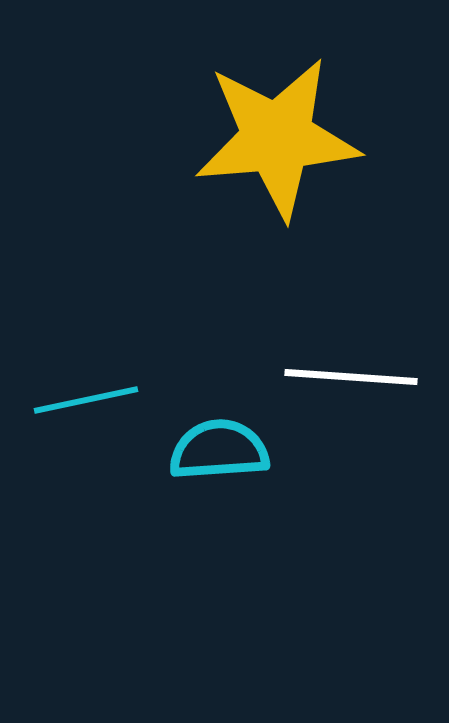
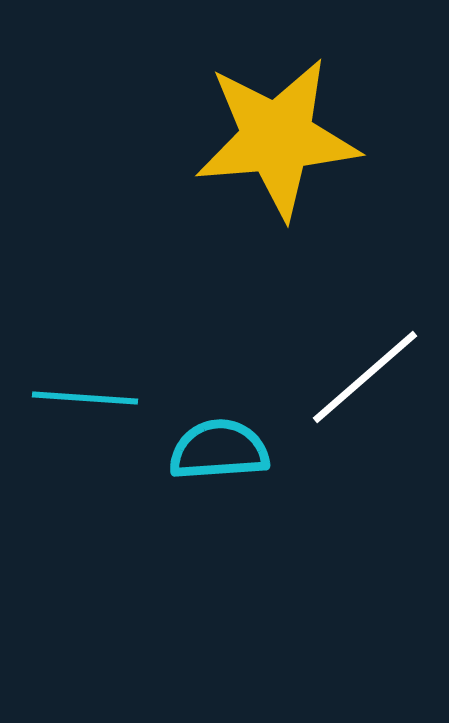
white line: moved 14 px right; rotated 45 degrees counterclockwise
cyan line: moved 1 px left, 2 px up; rotated 16 degrees clockwise
